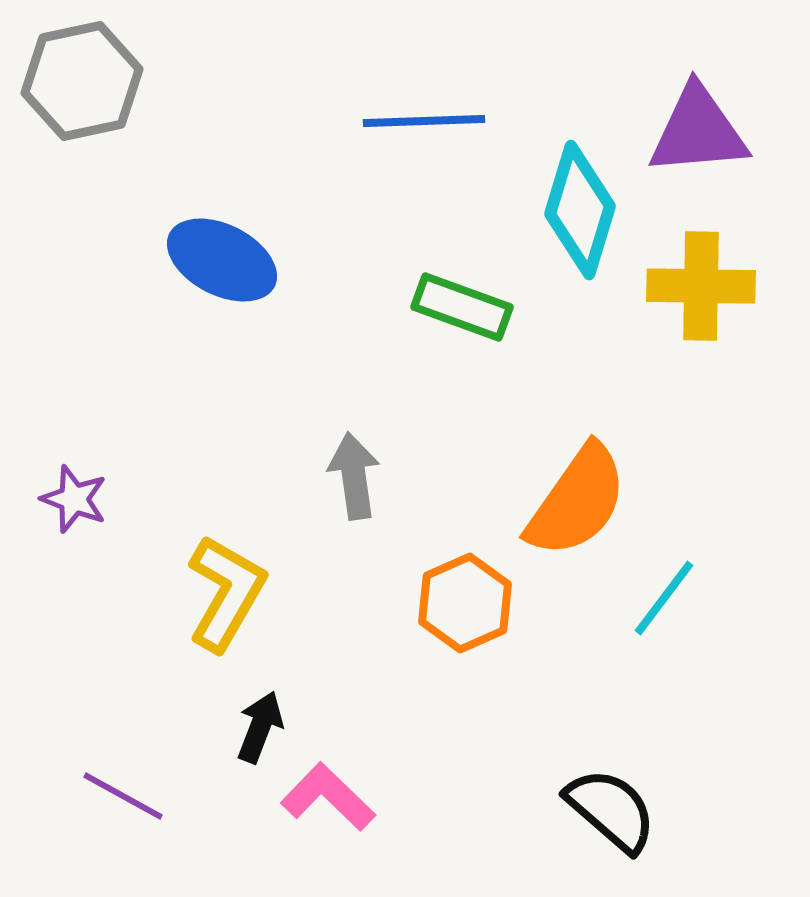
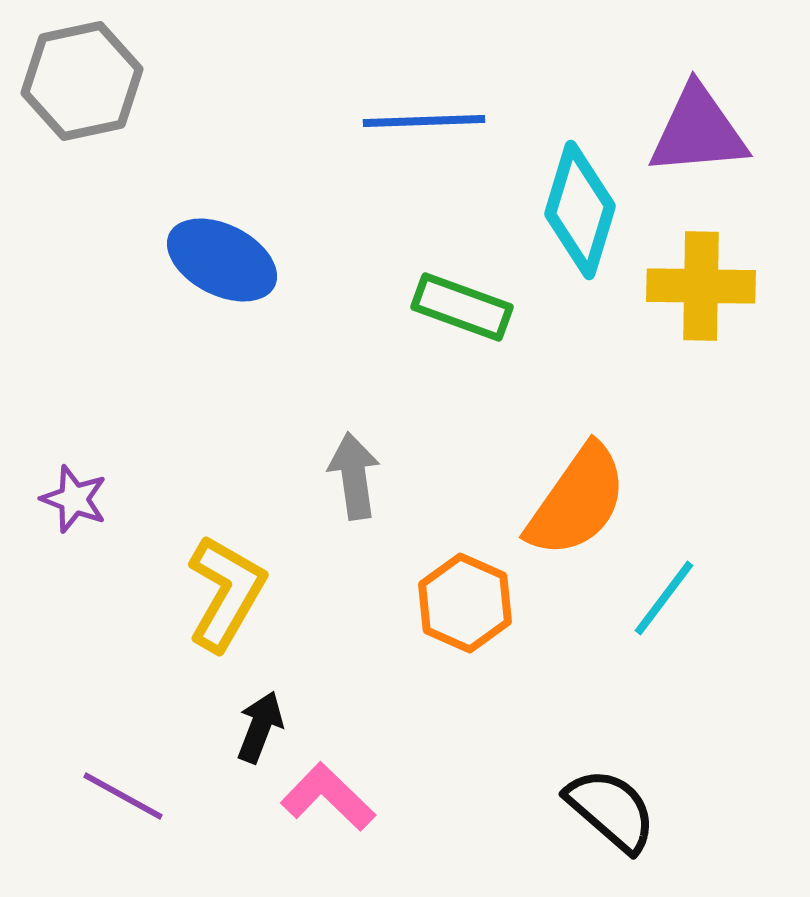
orange hexagon: rotated 12 degrees counterclockwise
